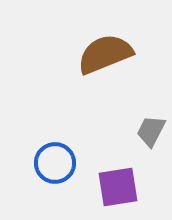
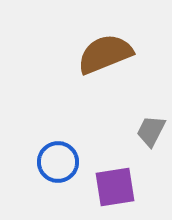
blue circle: moved 3 px right, 1 px up
purple square: moved 3 px left
